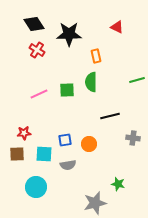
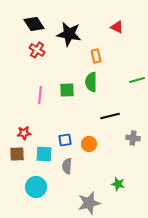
black star: rotated 10 degrees clockwise
pink line: moved 1 px right, 1 px down; rotated 60 degrees counterclockwise
gray semicircle: moved 1 px left, 1 px down; rotated 105 degrees clockwise
gray star: moved 6 px left
